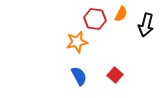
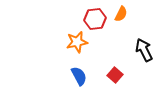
red hexagon: rotated 15 degrees counterclockwise
black arrow: moved 2 px left, 25 px down; rotated 140 degrees clockwise
